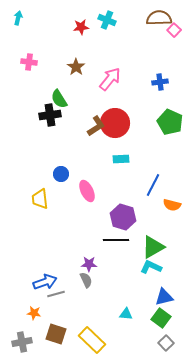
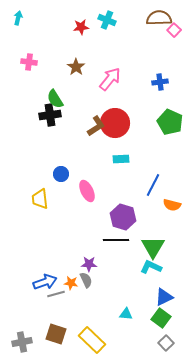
green semicircle: moved 4 px left
green triangle: rotated 30 degrees counterclockwise
blue triangle: rotated 12 degrees counterclockwise
orange star: moved 37 px right, 30 px up
